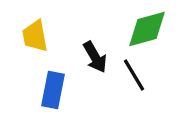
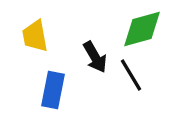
green diamond: moved 5 px left
black line: moved 3 px left
